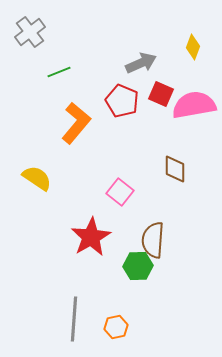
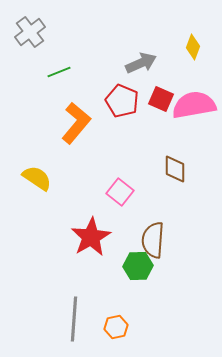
red square: moved 5 px down
